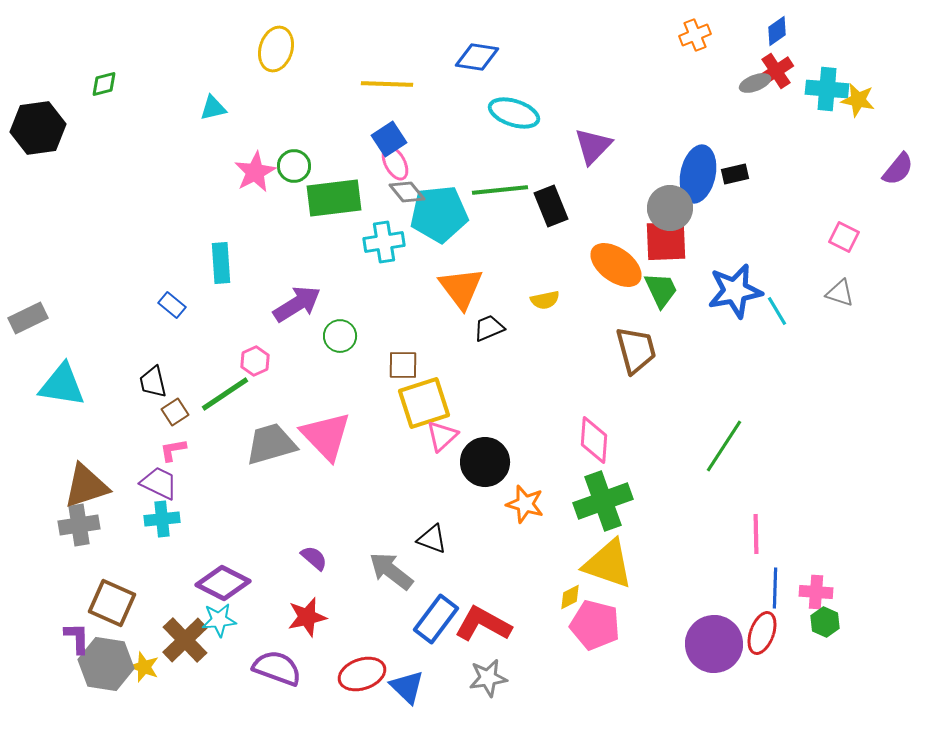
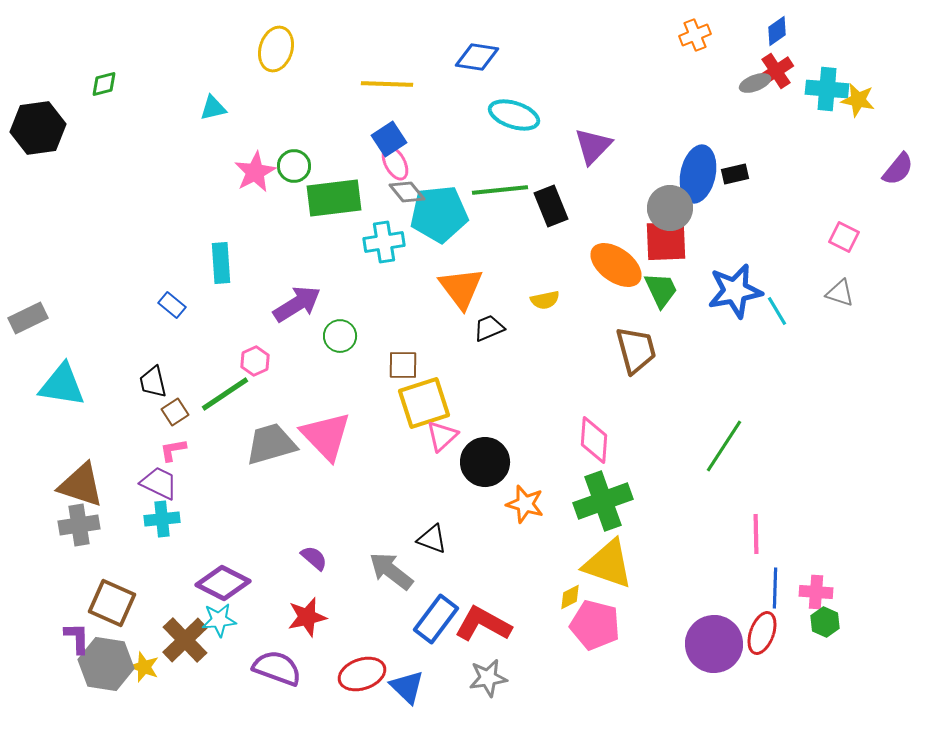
cyan ellipse at (514, 113): moved 2 px down
brown triangle at (86, 486): moved 5 px left, 1 px up; rotated 36 degrees clockwise
